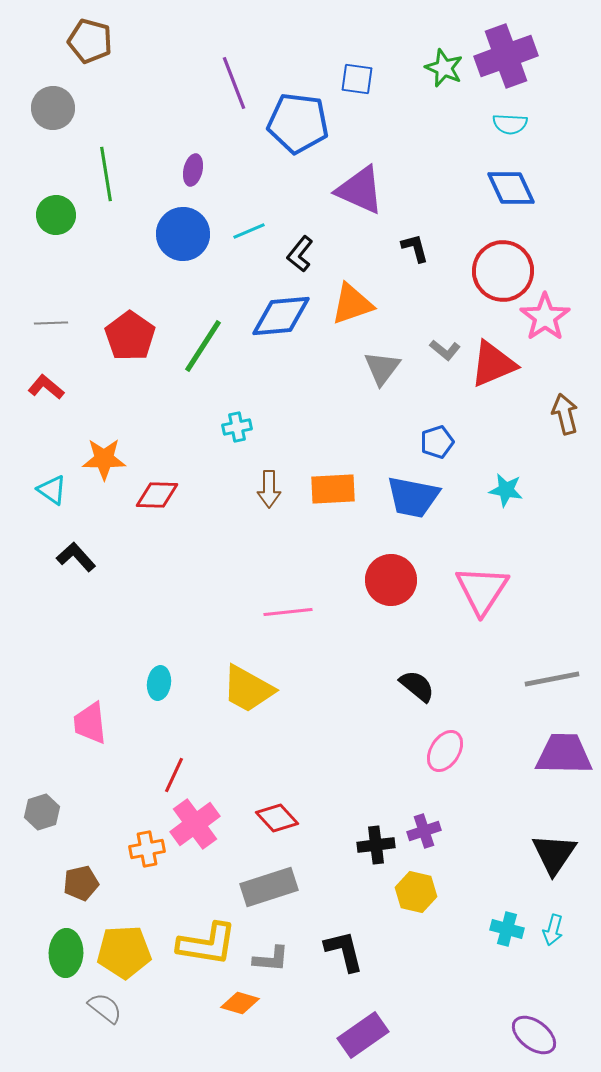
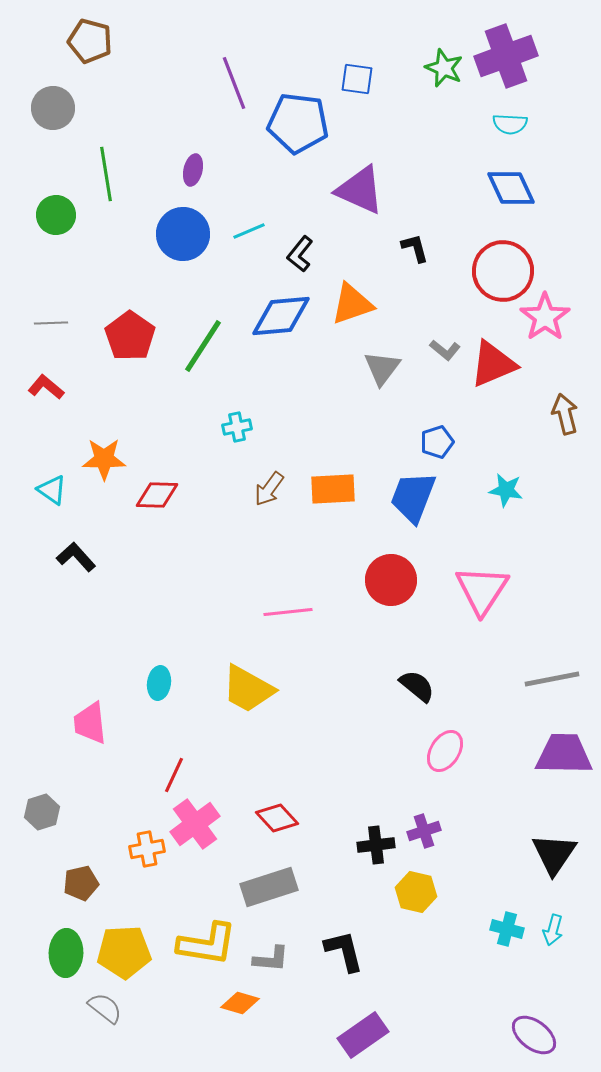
brown arrow at (269, 489): rotated 36 degrees clockwise
blue trapezoid at (413, 497): rotated 100 degrees clockwise
